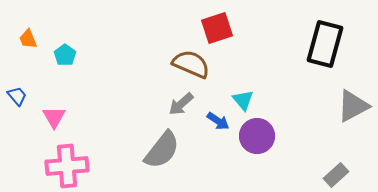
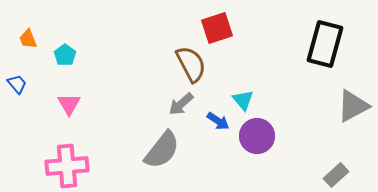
brown semicircle: rotated 39 degrees clockwise
blue trapezoid: moved 12 px up
pink triangle: moved 15 px right, 13 px up
